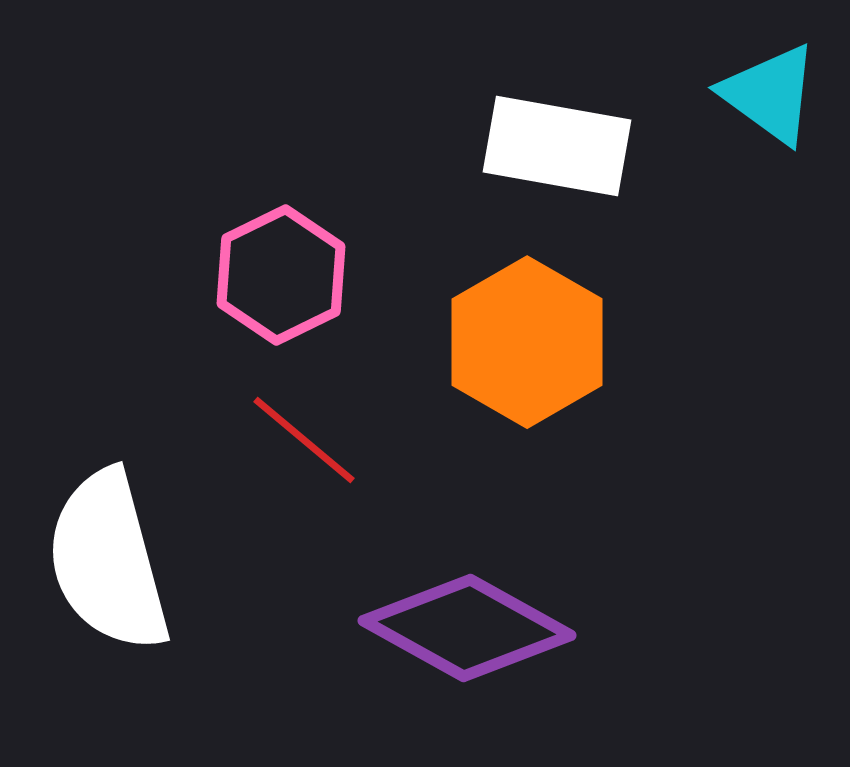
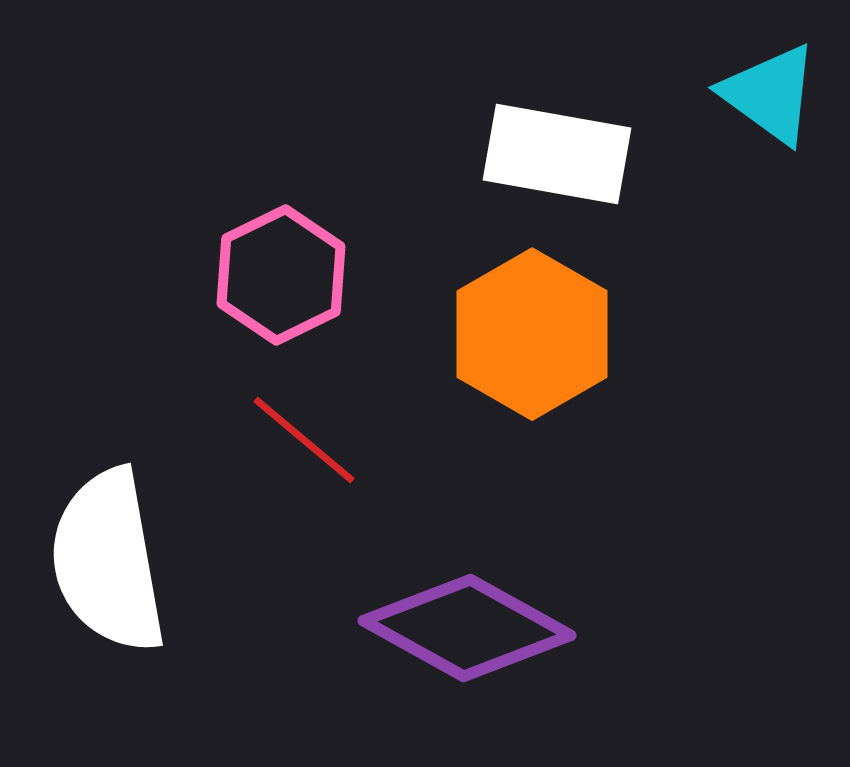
white rectangle: moved 8 px down
orange hexagon: moved 5 px right, 8 px up
white semicircle: rotated 5 degrees clockwise
